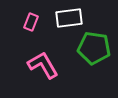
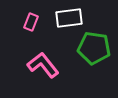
pink L-shape: rotated 8 degrees counterclockwise
